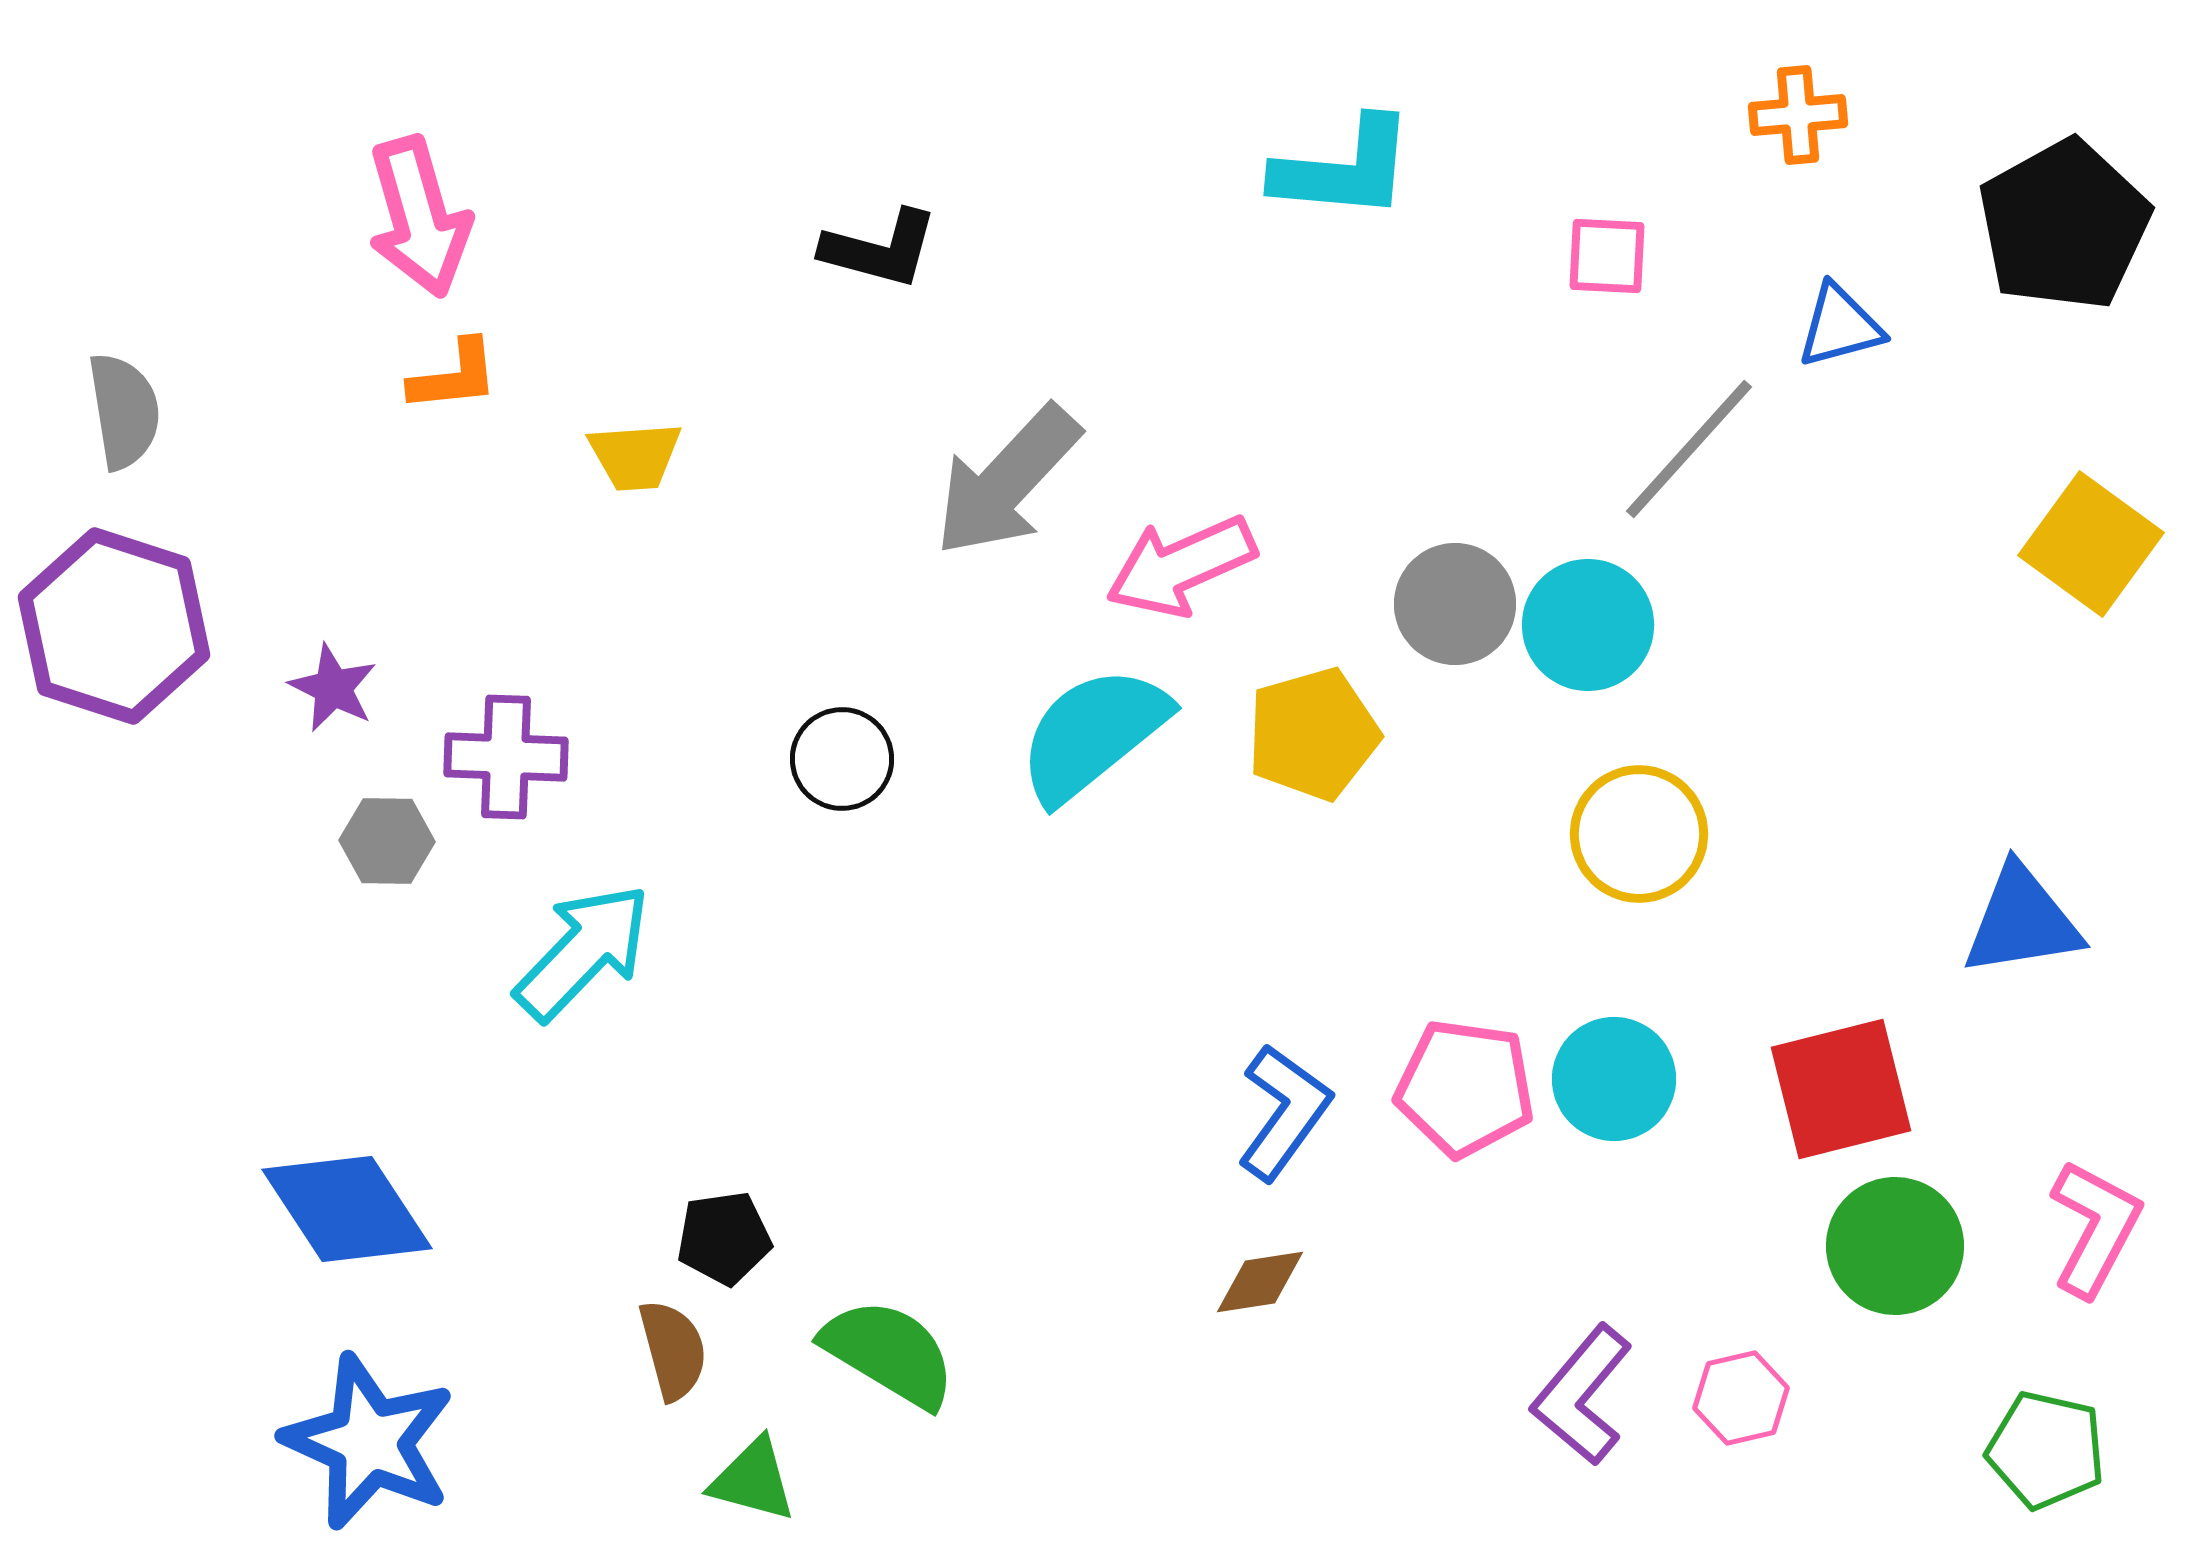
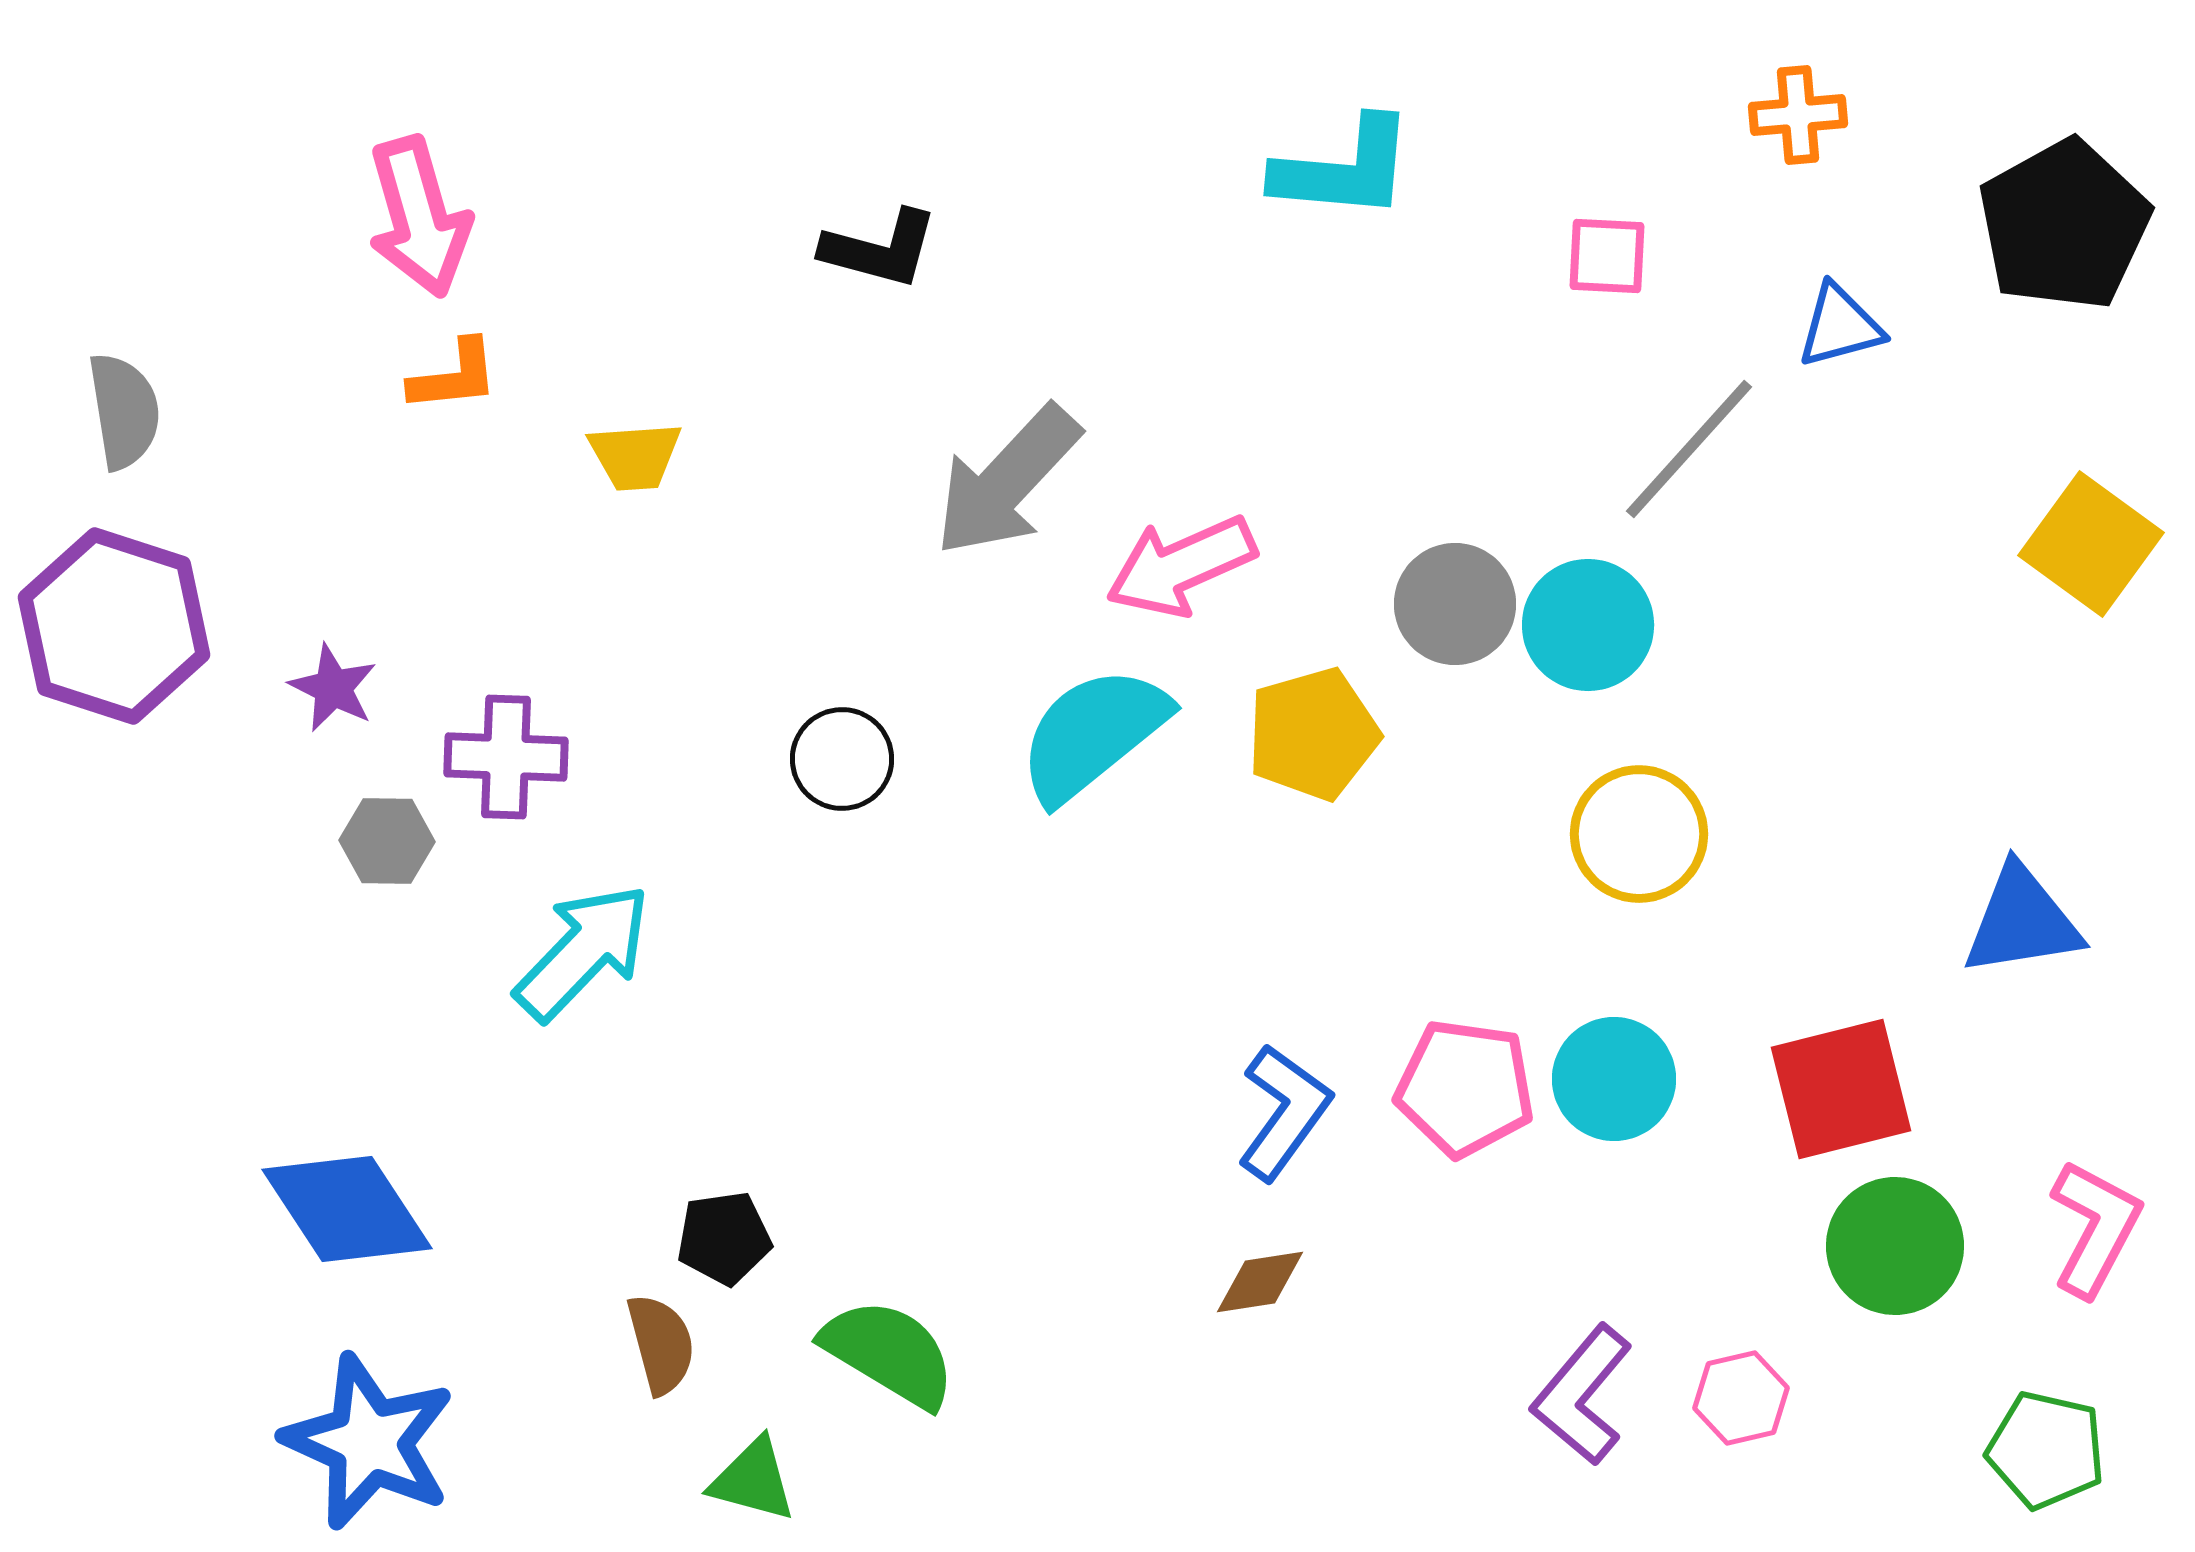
brown semicircle at (673, 1350): moved 12 px left, 6 px up
